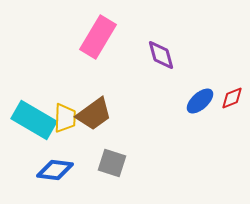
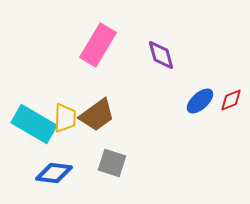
pink rectangle: moved 8 px down
red diamond: moved 1 px left, 2 px down
brown trapezoid: moved 3 px right, 1 px down
cyan rectangle: moved 4 px down
blue diamond: moved 1 px left, 3 px down
